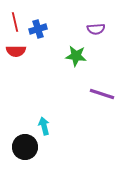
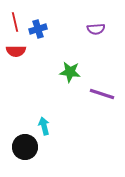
green star: moved 6 px left, 16 px down
